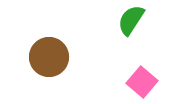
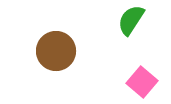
brown circle: moved 7 px right, 6 px up
